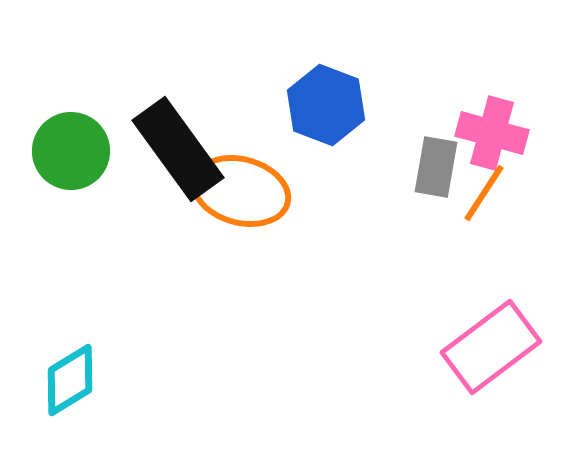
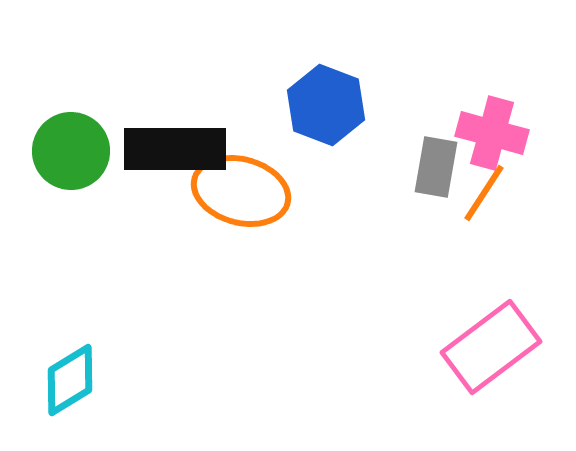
black rectangle: moved 3 px left; rotated 54 degrees counterclockwise
